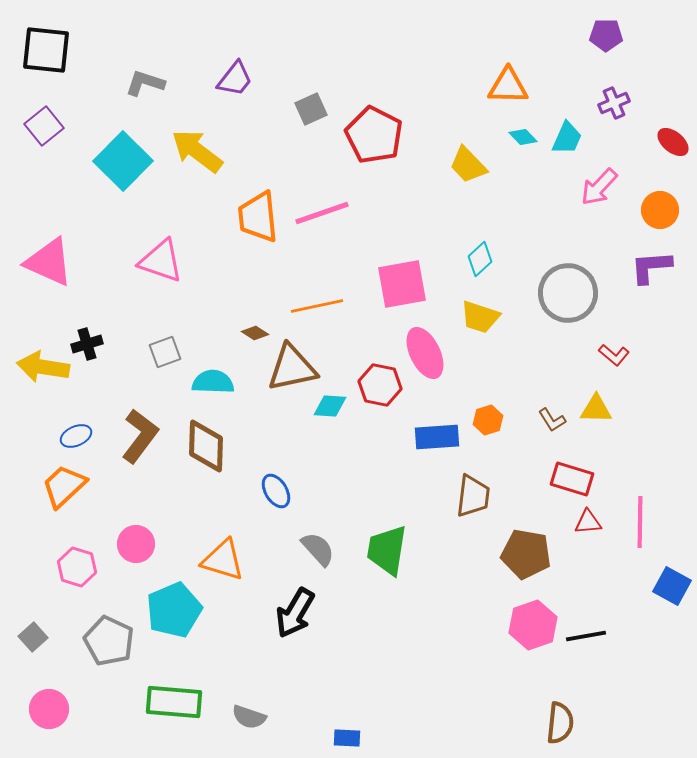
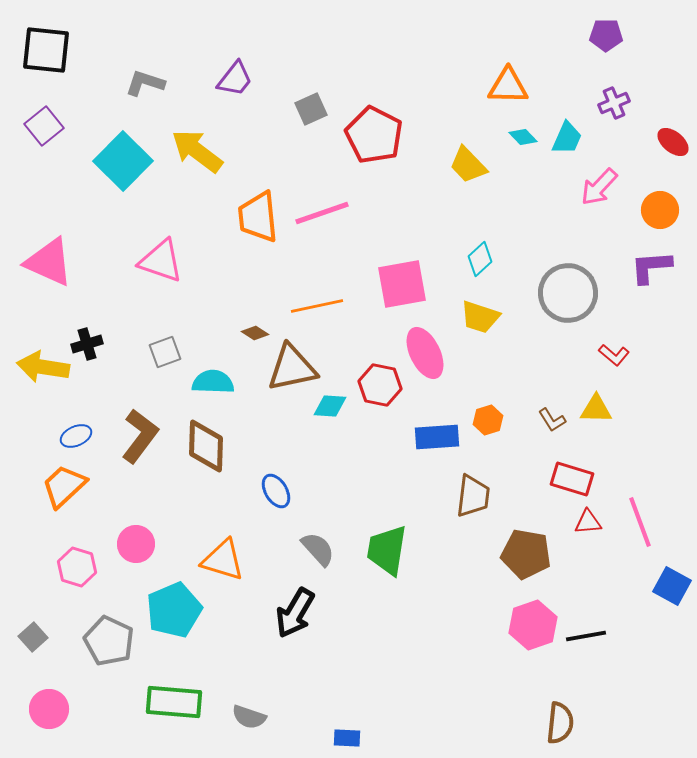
pink line at (640, 522): rotated 21 degrees counterclockwise
